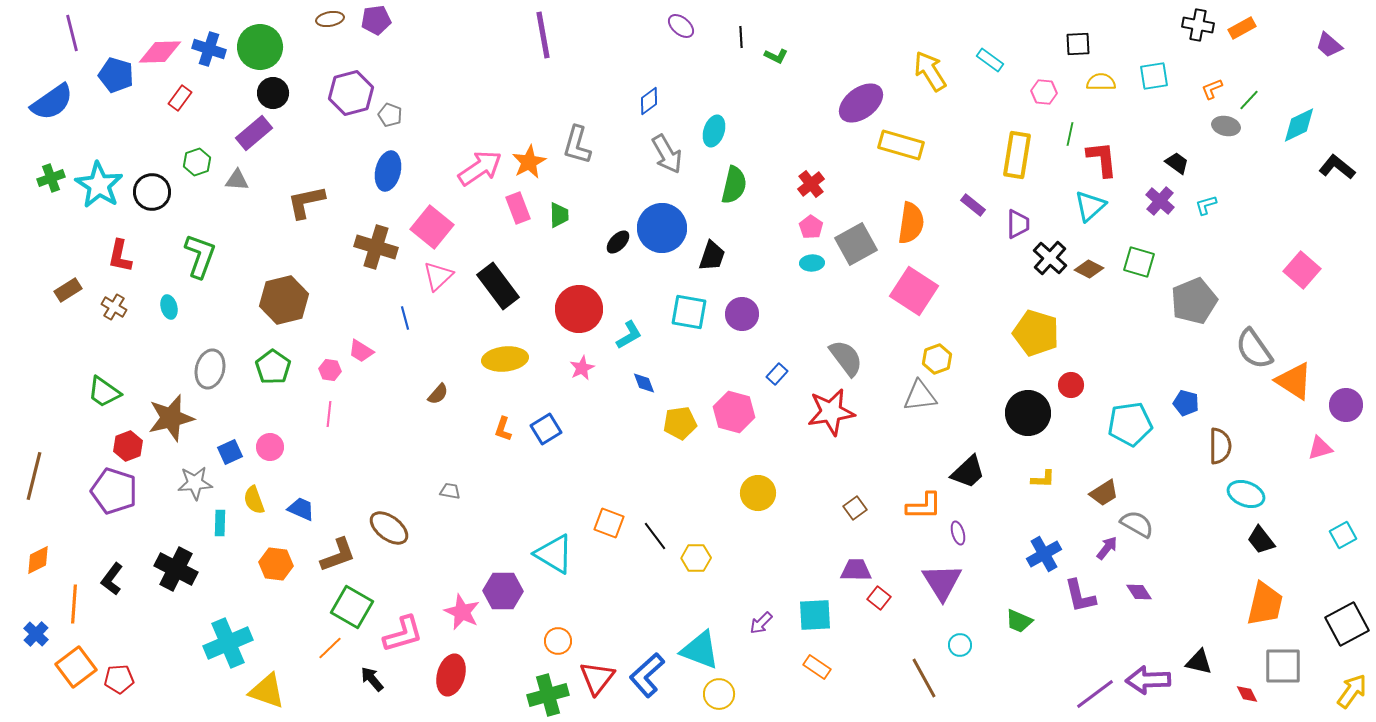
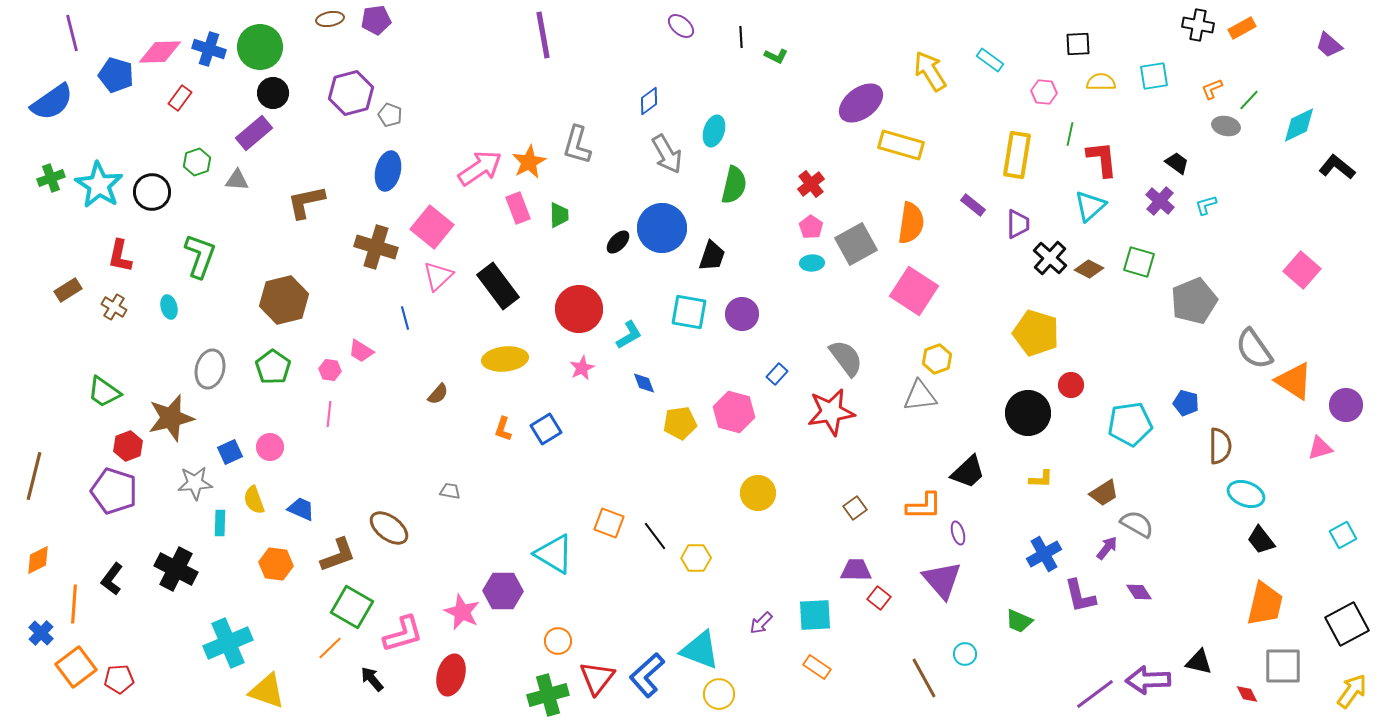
yellow L-shape at (1043, 479): moved 2 px left
purple triangle at (942, 582): moved 2 px up; rotated 9 degrees counterclockwise
blue cross at (36, 634): moved 5 px right, 1 px up
cyan circle at (960, 645): moved 5 px right, 9 px down
